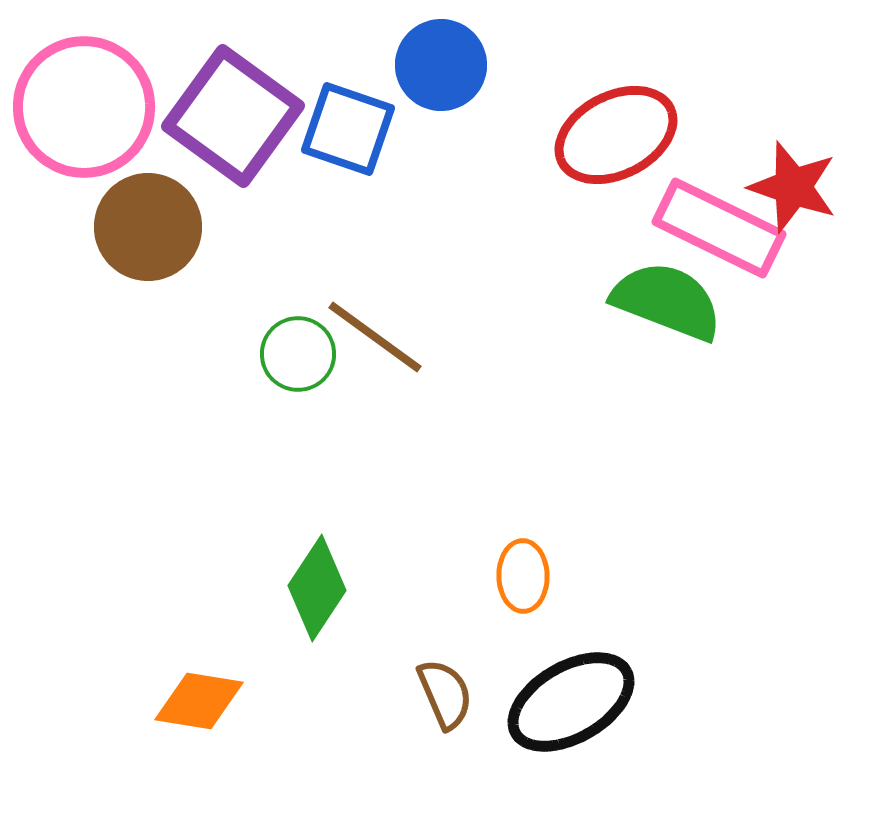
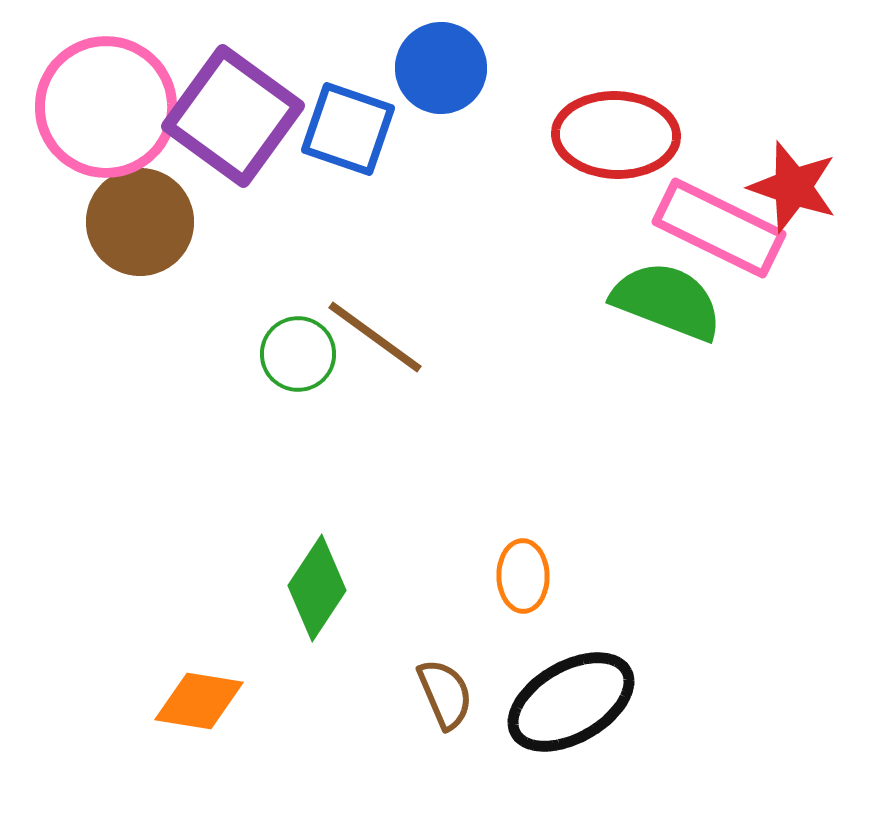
blue circle: moved 3 px down
pink circle: moved 22 px right
red ellipse: rotated 29 degrees clockwise
brown circle: moved 8 px left, 5 px up
